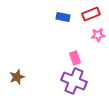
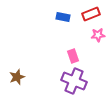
pink rectangle: moved 2 px left, 2 px up
